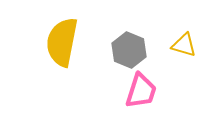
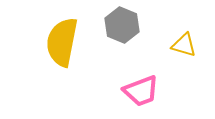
gray hexagon: moved 7 px left, 25 px up
pink trapezoid: rotated 51 degrees clockwise
